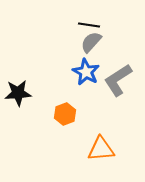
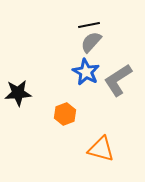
black line: rotated 20 degrees counterclockwise
orange triangle: rotated 20 degrees clockwise
